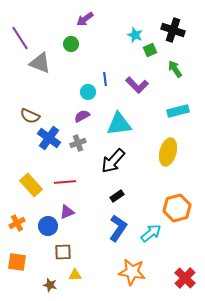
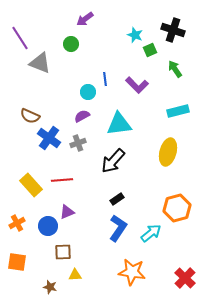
red line: moved 3 px left, 2 px up
black rectangle: moved 3 px down
brown star: moved 2 px down
